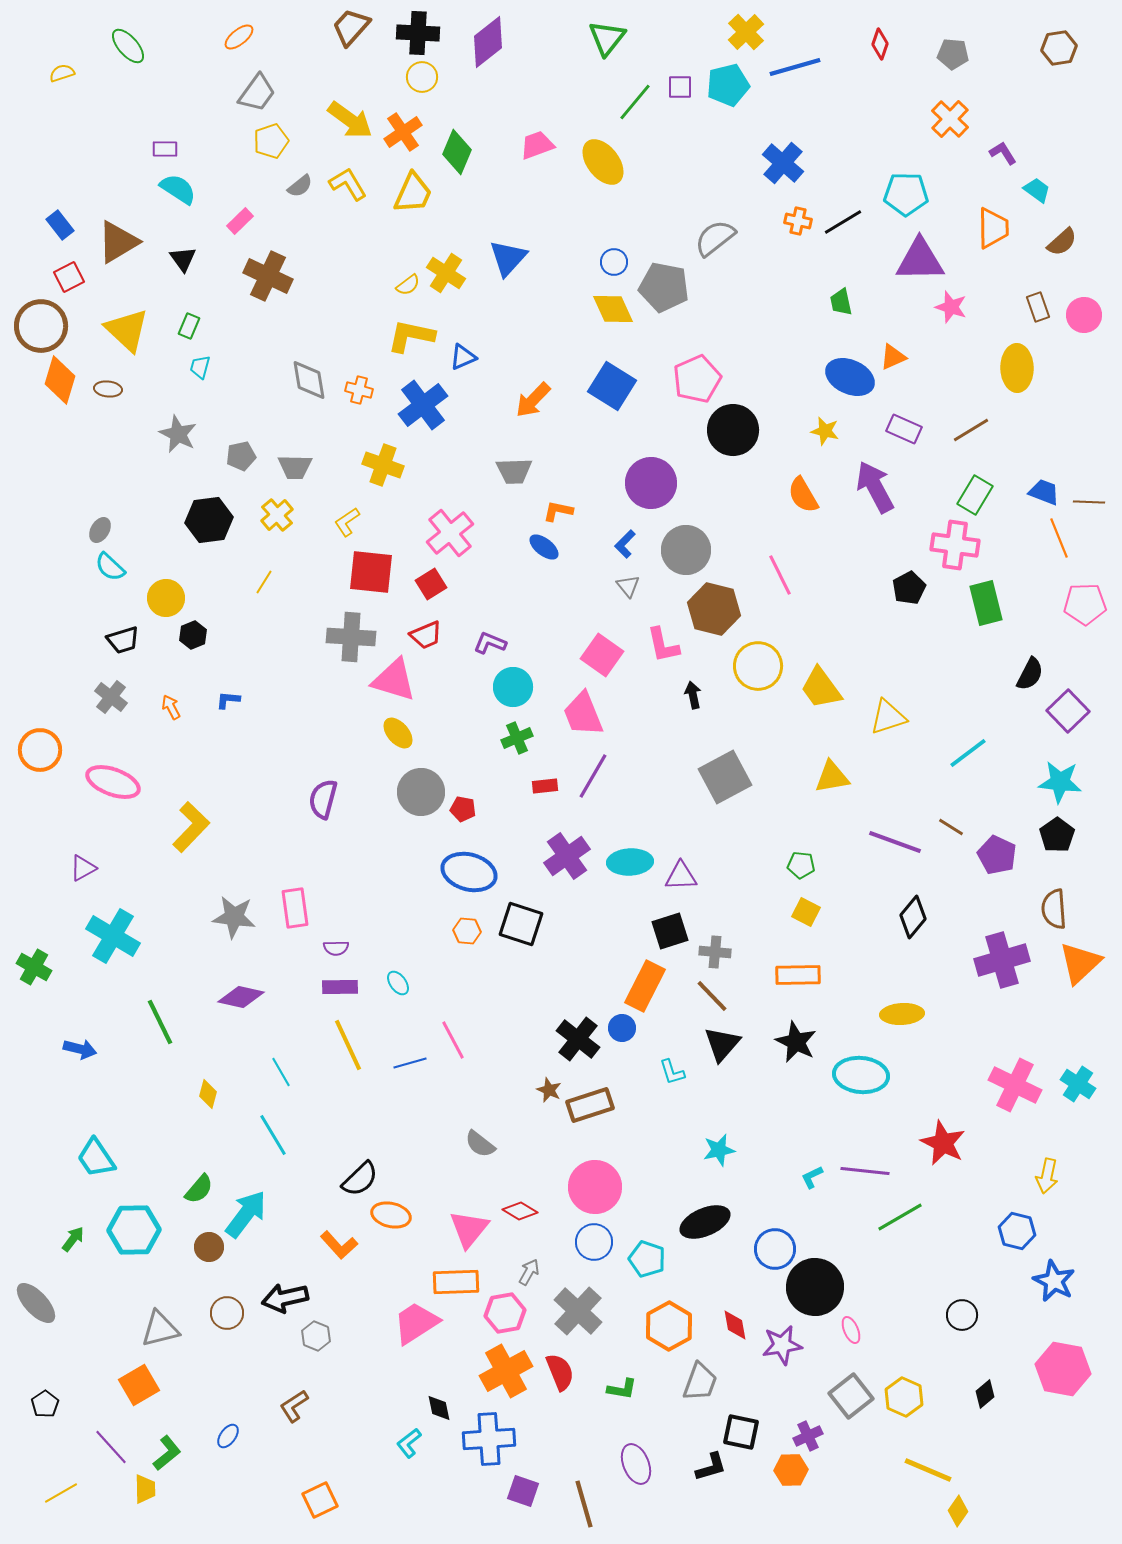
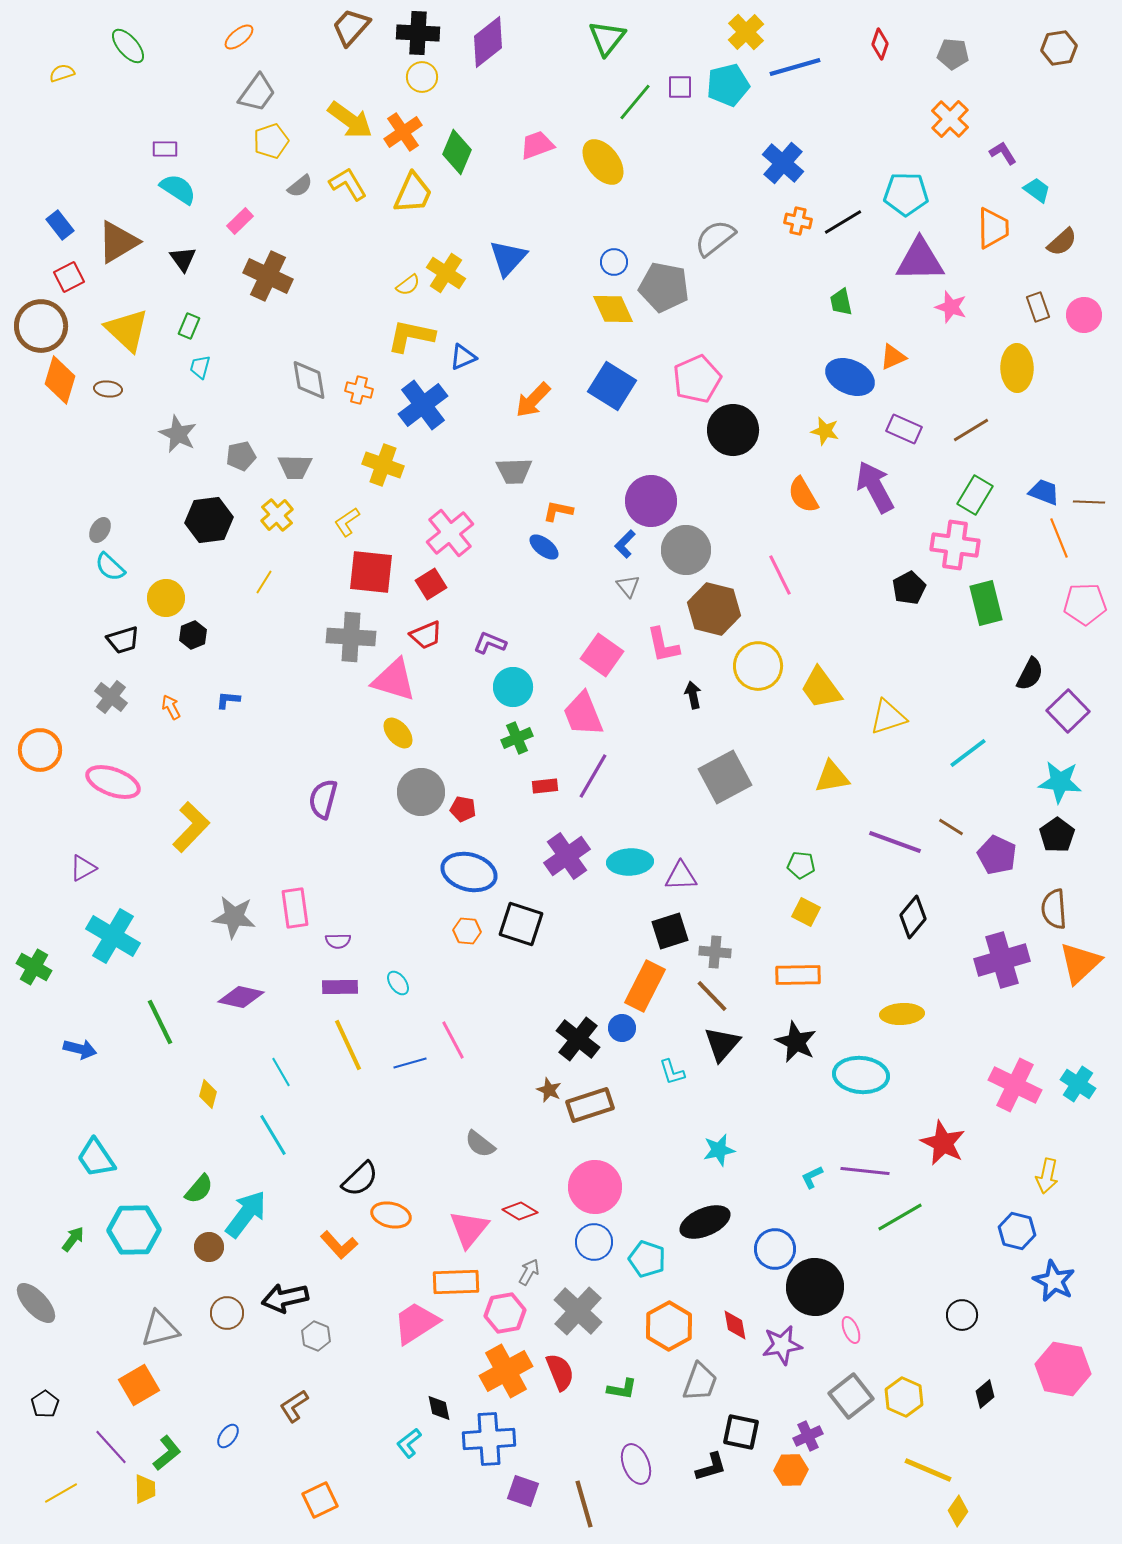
purple circle at (651, 483): moved 18 px down
purple semicircle at (336, 948): moved 2 px right, 7 px up
